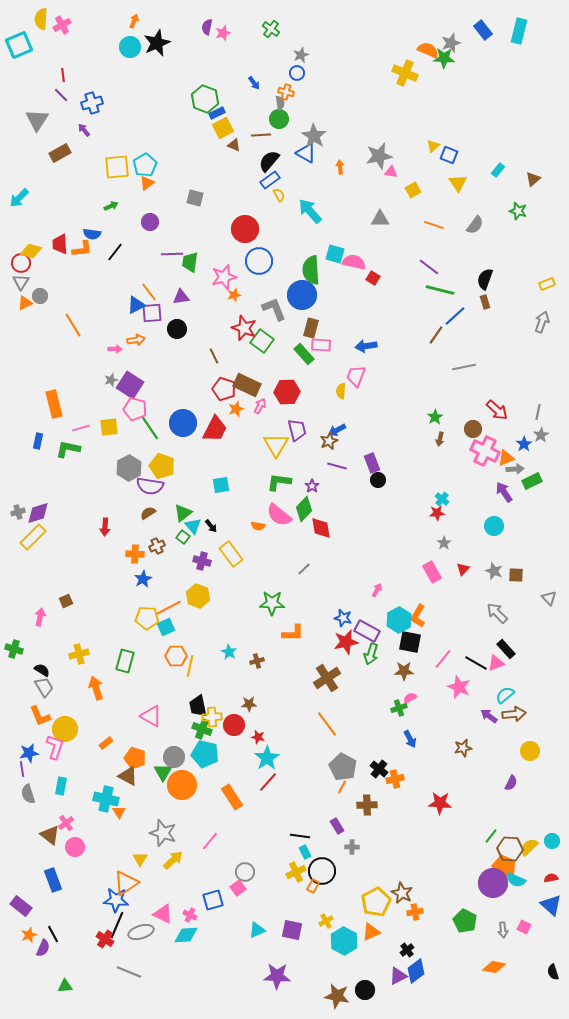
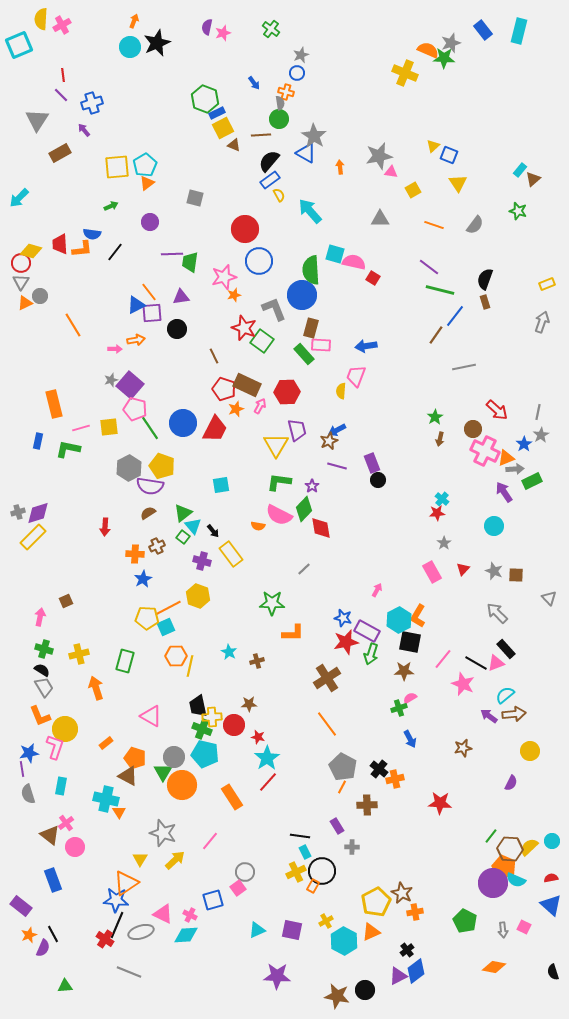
cyan rectangle at (498, 170): moved 22 px right
blue line at (455, 316): rotated 10 degrees counterclockwise
purple square at (130, 385): rotated 8 degrees clockwise
pink semicircle at (279, 515): rotated 12 degrees counterclockwise
black arrow at (211, 526): moved 2 px right, 5 px down
green cross at (14, 649): moved 30 px right
pink star at (459, 687): moved 4 px right, 3 px up
yellow arrow at (173, 860): moved 2 px right
